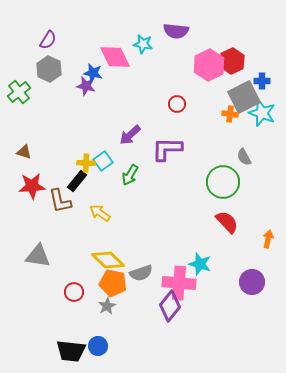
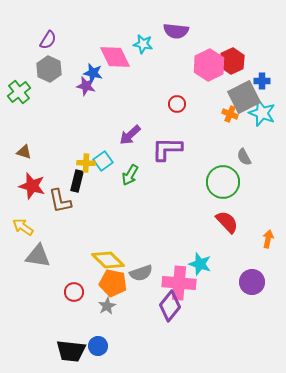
orange cross at (230, 114): rotated 14 degrees clockwise
black rectangle at (77, 181): rotated 25 degrees counterclockwise
red star at (32, 186): rotated 20 degrees clockwise
yellow arrow at (100, 213): moved 77 px left, 14 px down
